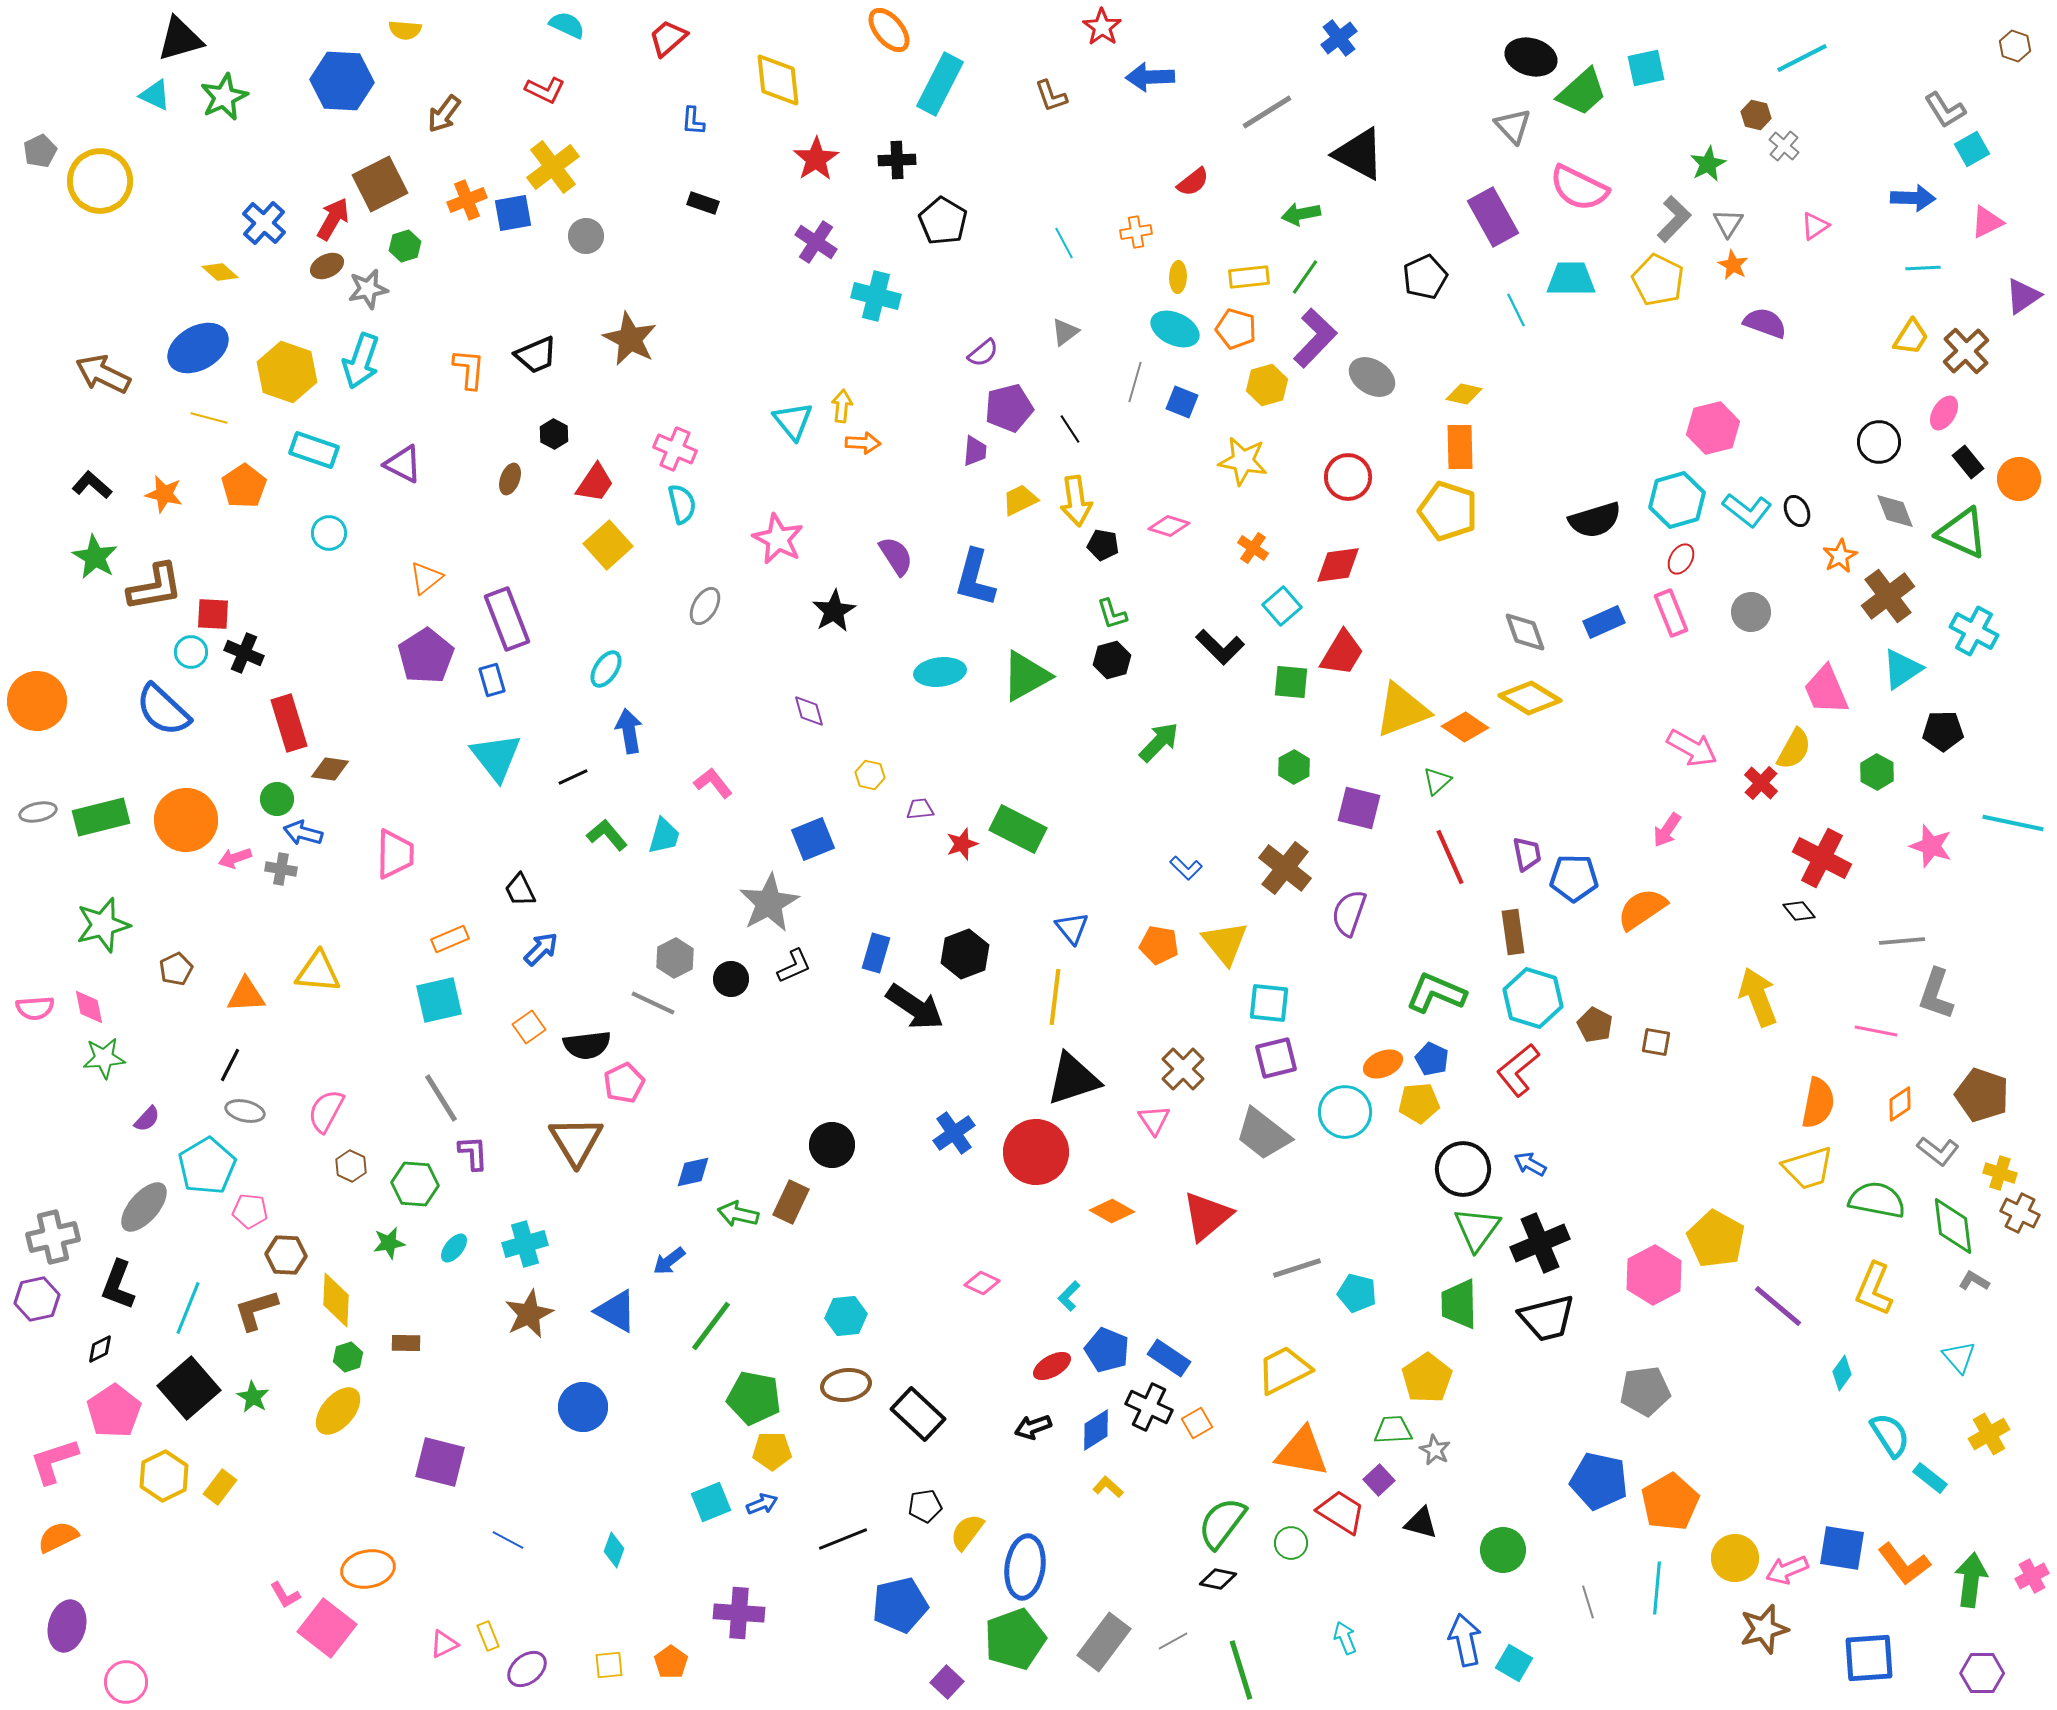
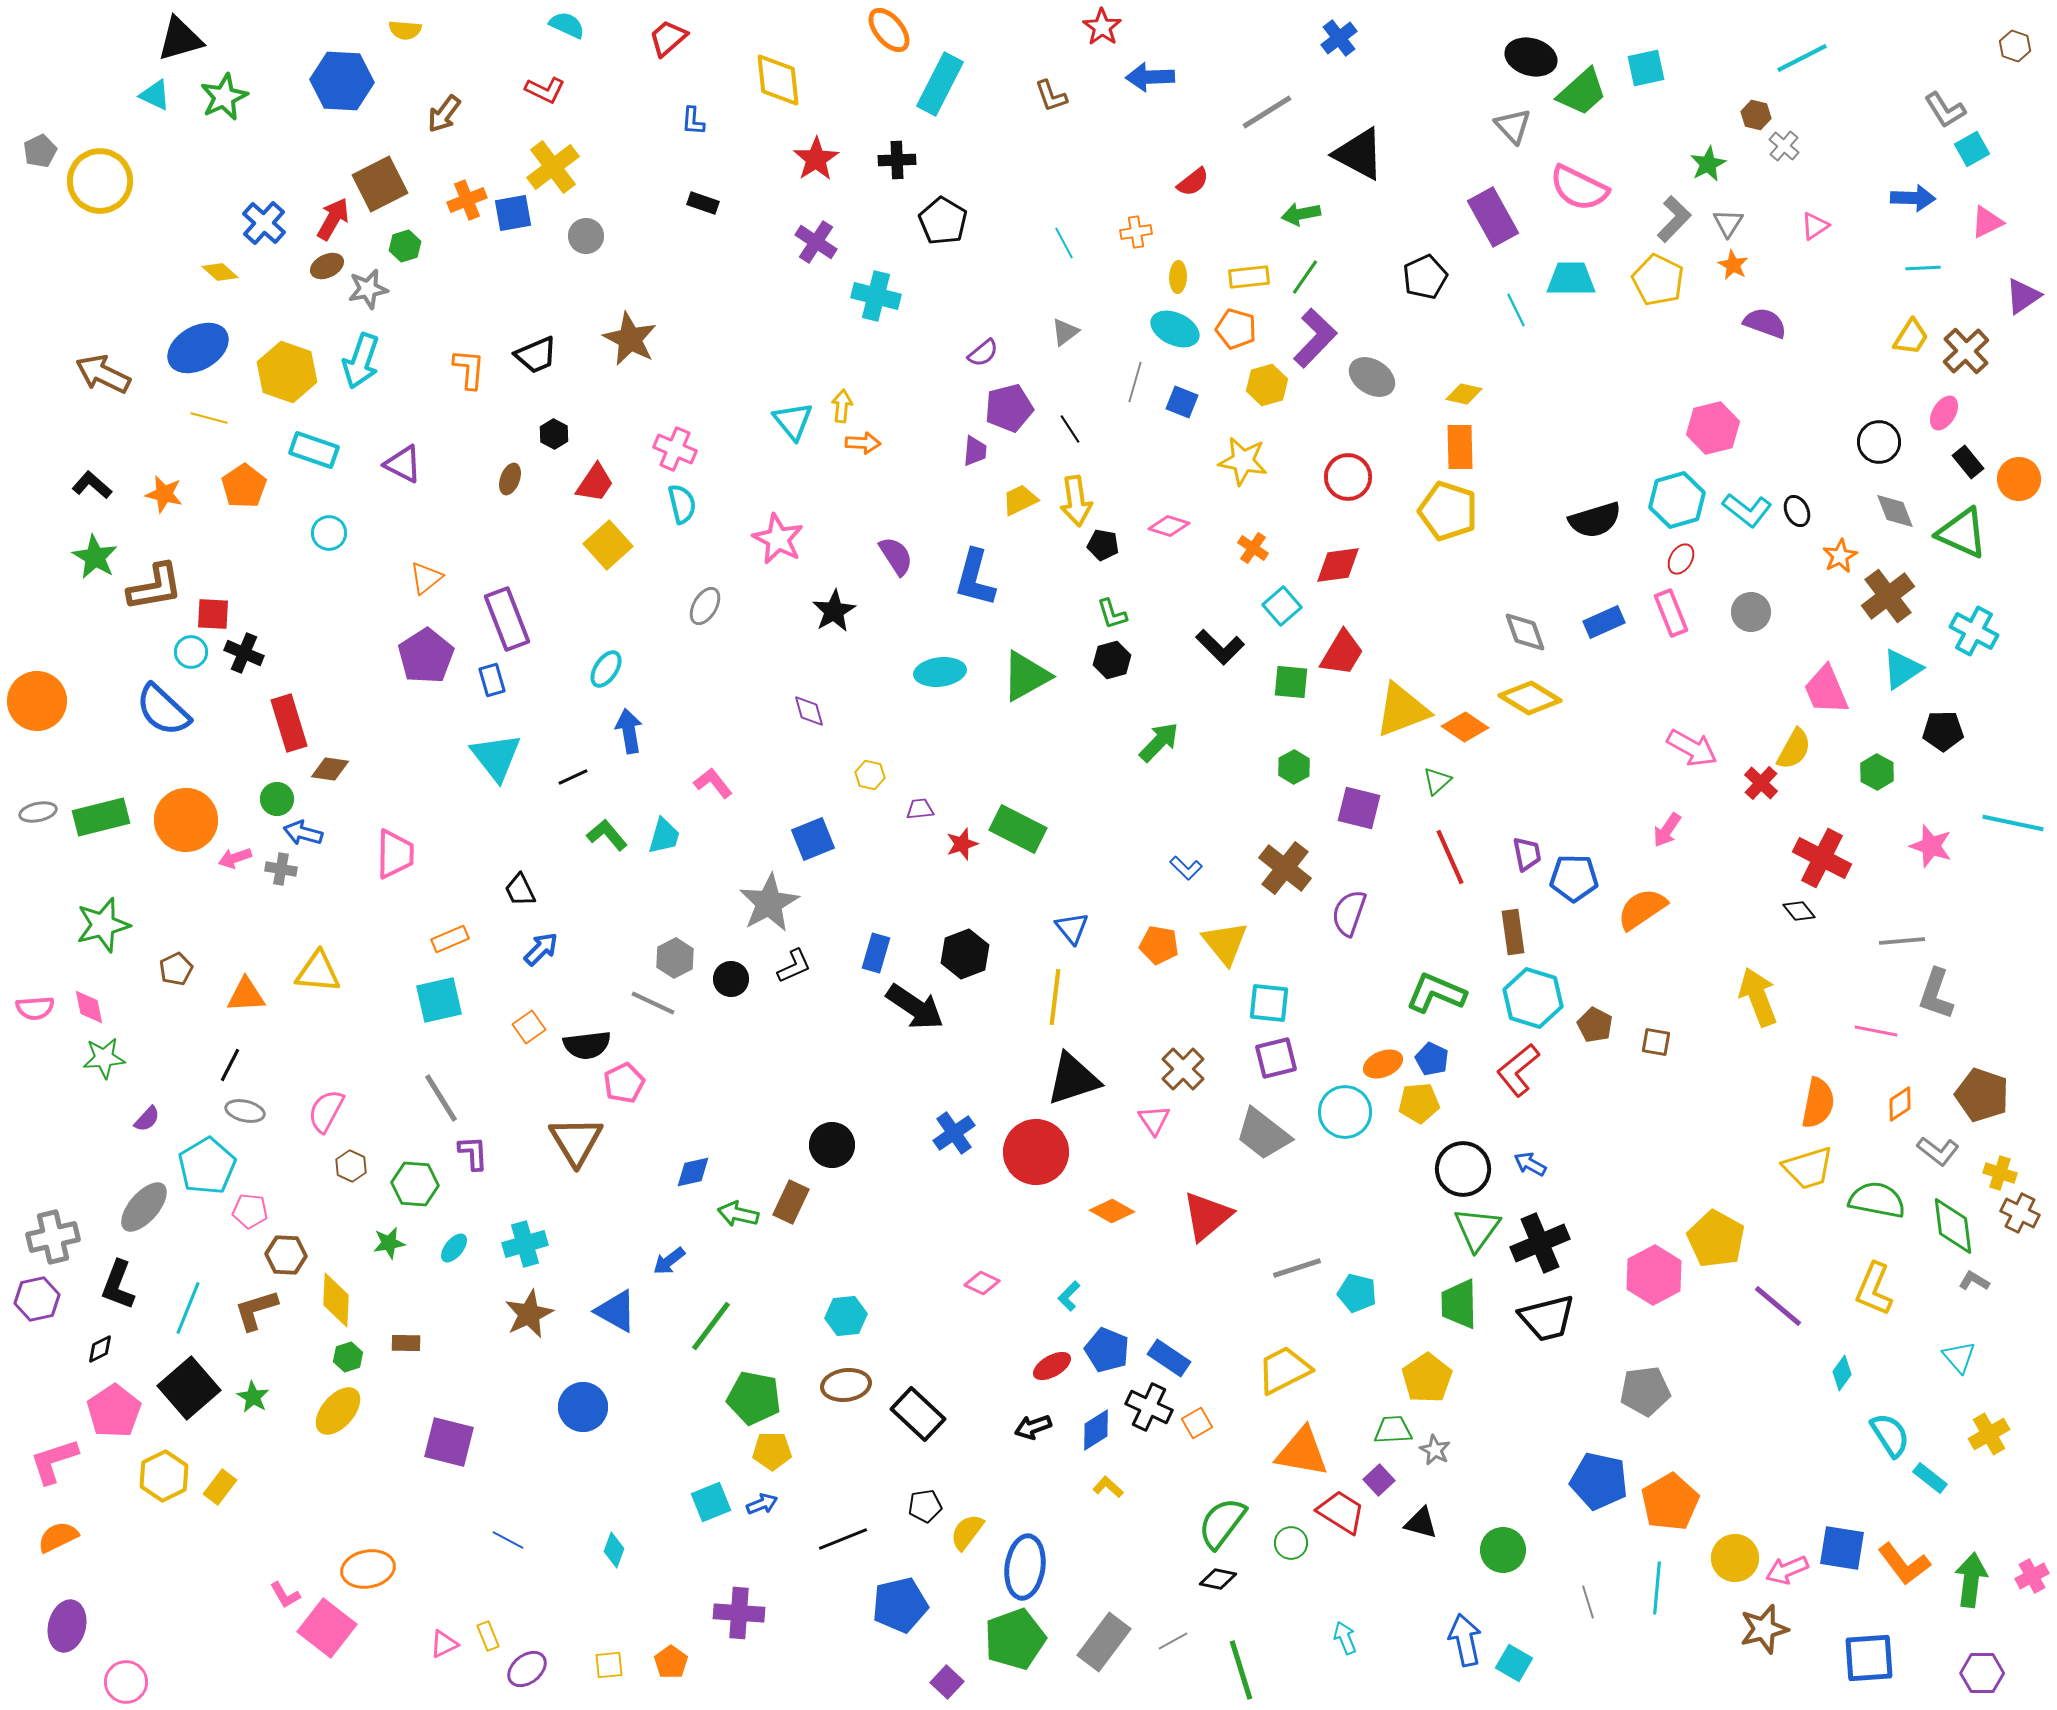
purple square at (440, 1462): moved 9 px right, 20 px up
